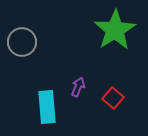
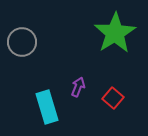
green star: moved 3 px down
cyan rectangle: rotated 12 degrees counterclockwise
